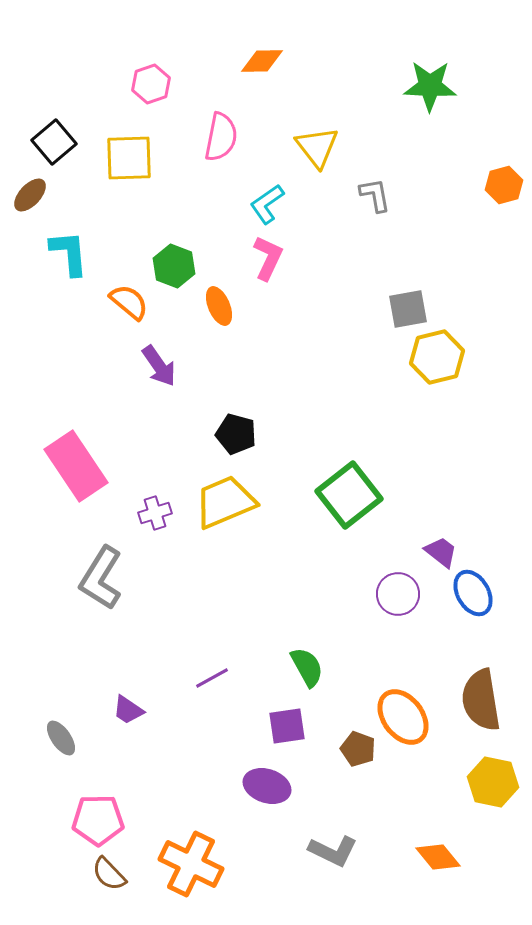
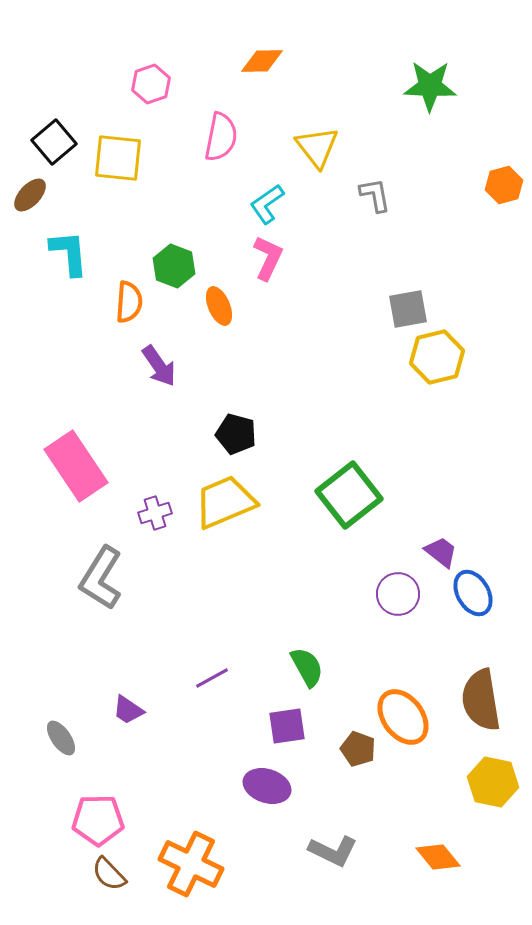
yellow square at (129, 158): moved 11 px left; rotated 8 degrees clockwise
orange semicircle at (129, 302): rotated 54 degrees clockwise
